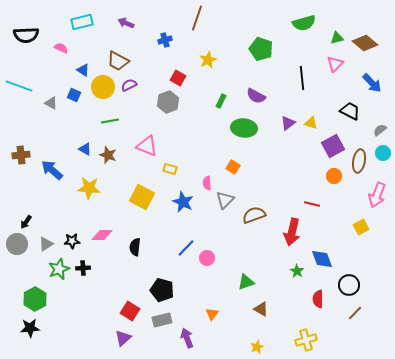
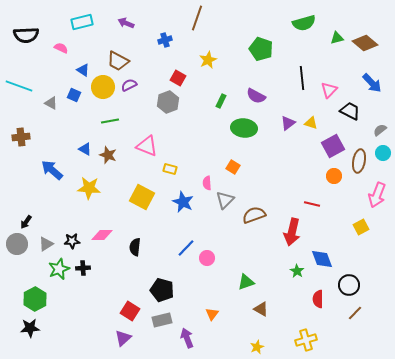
pink triangle at (335, 64): moved 6 px left, 26 px down
brown cross at (21, 155): moved 18 px up
